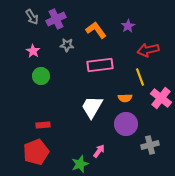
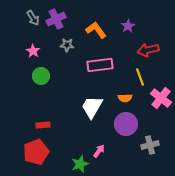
gray arrow: moved 1 px right, 1 px down
